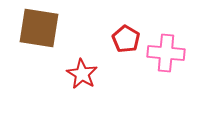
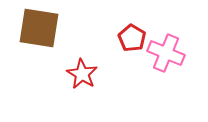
red pentagon: moved 6 px right, 1 px up
pink cross: rotated 18 degrees clockwise
